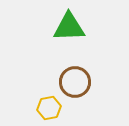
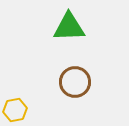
yellow hexagon: moved 34 px left, 2 px down
